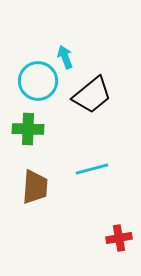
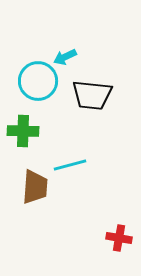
cyan arrow: rotated 95 degrees counterclockwise
black trapezoid: rotated 45 degrees clockwise
green cross: moved 5 px left, 2 px down
cyan line: moved 22 px left, 4 px up
red cross: rotated 20 degrees clockwise
